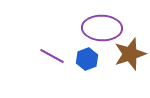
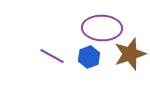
blue hexagon: moved 2 px right, 2 px up
